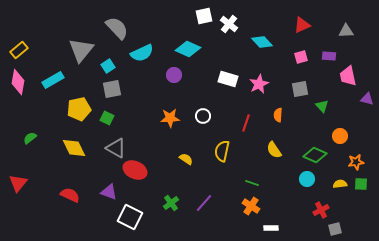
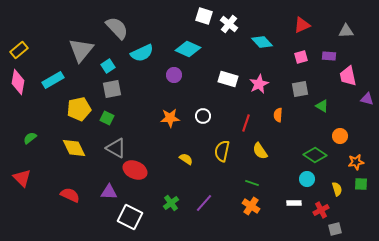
white square at (204, 16): rotated 30 degrees clockwise
green triangle at (322, 106): rotated 16 degrees counterclockwise
yellow semicircle at (274, 150): moved 14 px left, 1 px down
green diamond at (315, 155): rotated 10 degrees clockwise
red triangle at (18, 183): moved 4 px right, 5 px up; rotated 24 degrees counterclockwise
yellow semicircle at (340, 184): moved 3 px left, 5 px down; rotated 80 degrees clockwise
purple triangle at (109, 192): rotated 18 degrees counterclockwise
white rectangle at (271, 228): moved 23 px right, 25 px up
